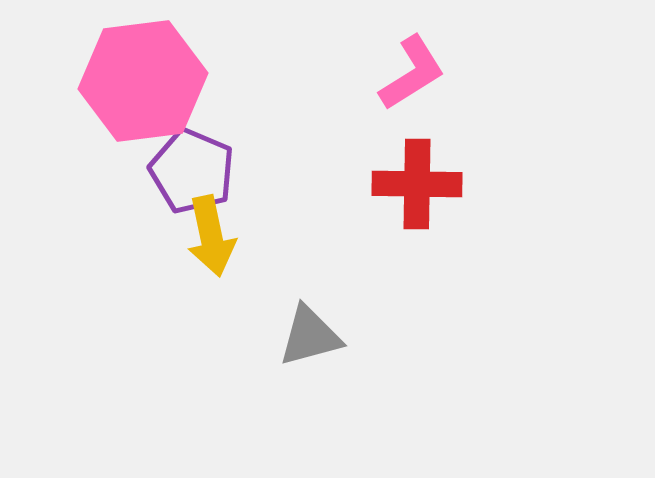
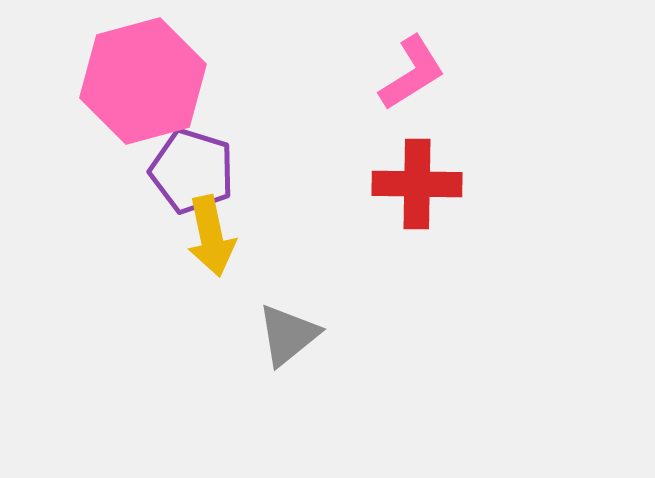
pink hexagon: rotated 8 degrees counterclockwise
purple pentagon: rotated 6 degrees counterclockwise
gray triangle: moved 22 px left, 1 px up; rotated 24 degrees counterclockwise
